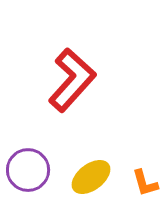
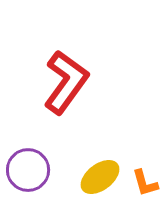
red L-shape: moved 6 px left, 2 px down; rotated 6 degrees counterclockwise
yellow ellipse: moved 9 px right
